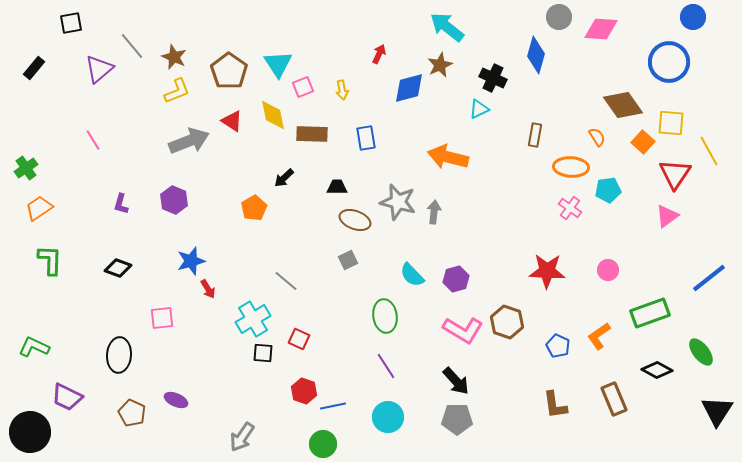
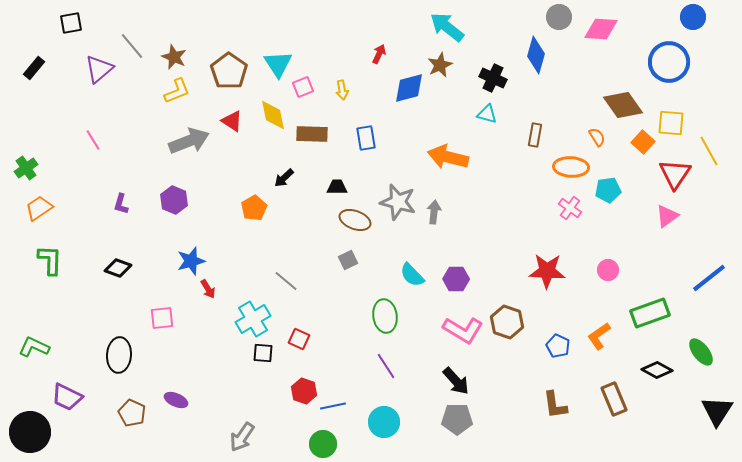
cyan triangle at (479, 109): moved 8 px right, 5 px down; rotated 40 degrees clockwise
purple hexagon at (456, 279): rotated 15 degrees clockwise
cyan circle at (388, 417): moved 4 px left, 5 px down
